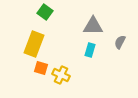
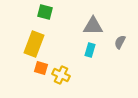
green square: rotated 21 degrees counterclockwise
